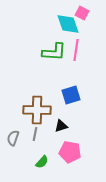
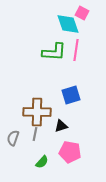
brown cross: moved 2 px down
